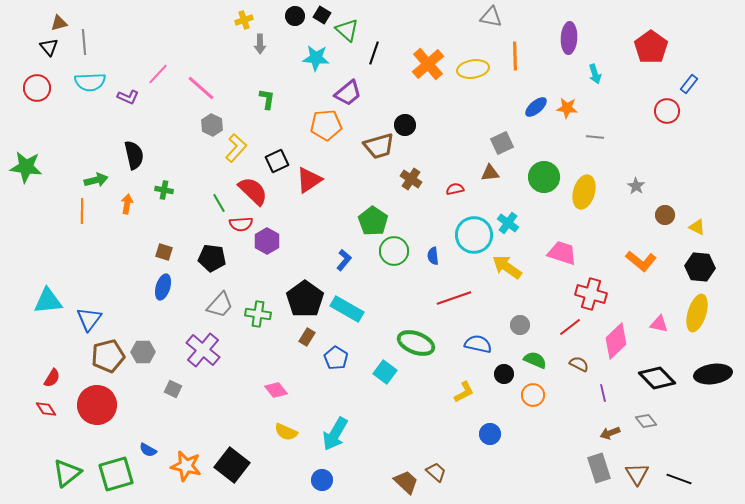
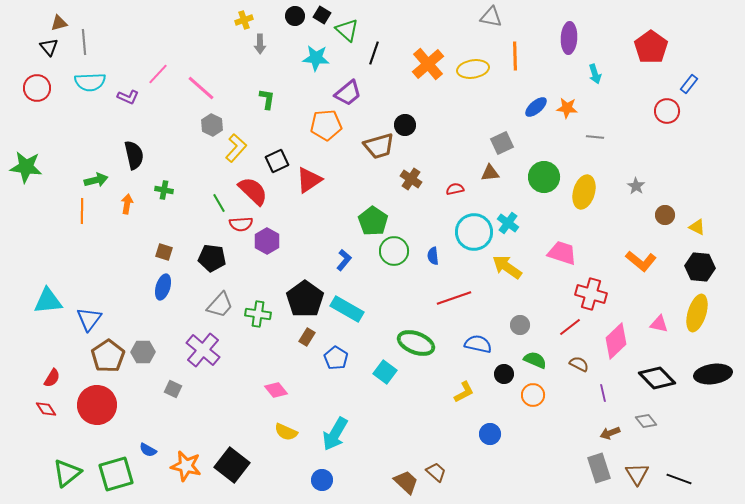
cyan circle at (474, 235): moved 3 px up
brown pentagon at (108, 356): rotated 20 degrees counterclockwise
